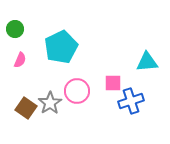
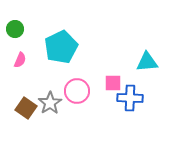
blue cross: moved 1 px left, 3 px up; rotated 20 degrees clockwise
